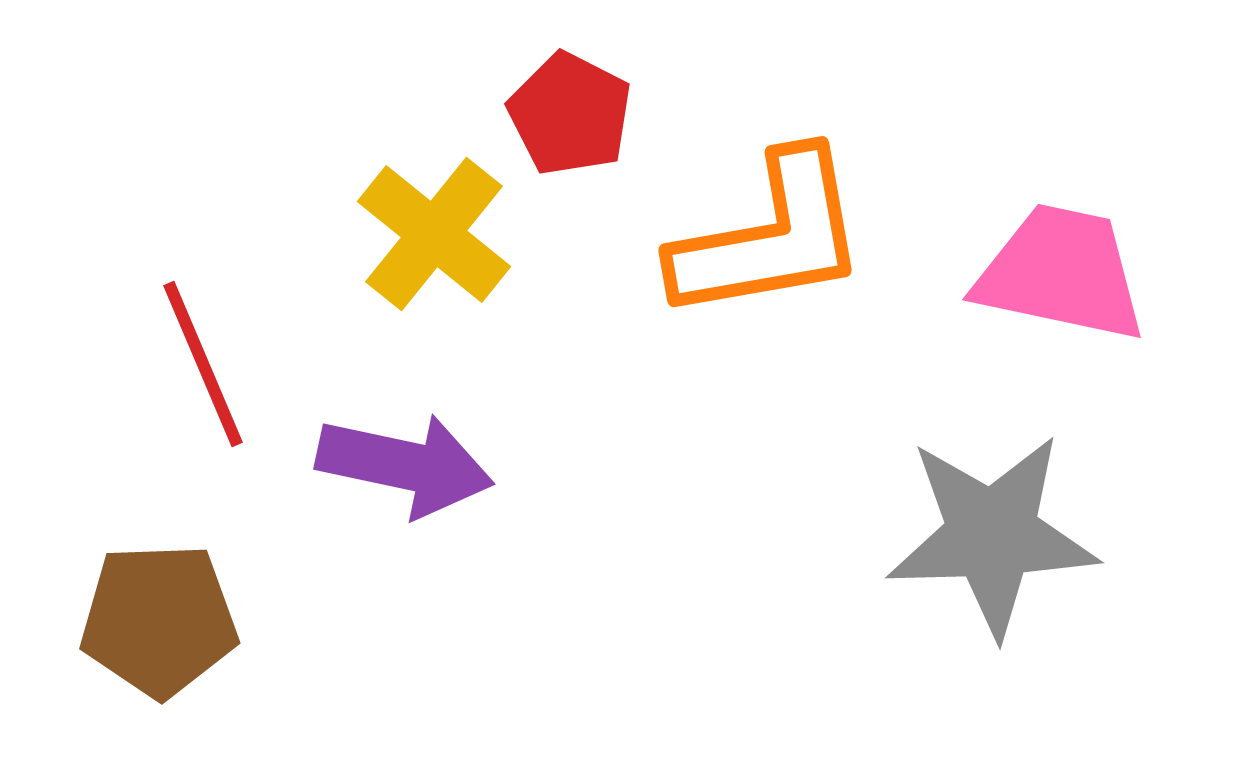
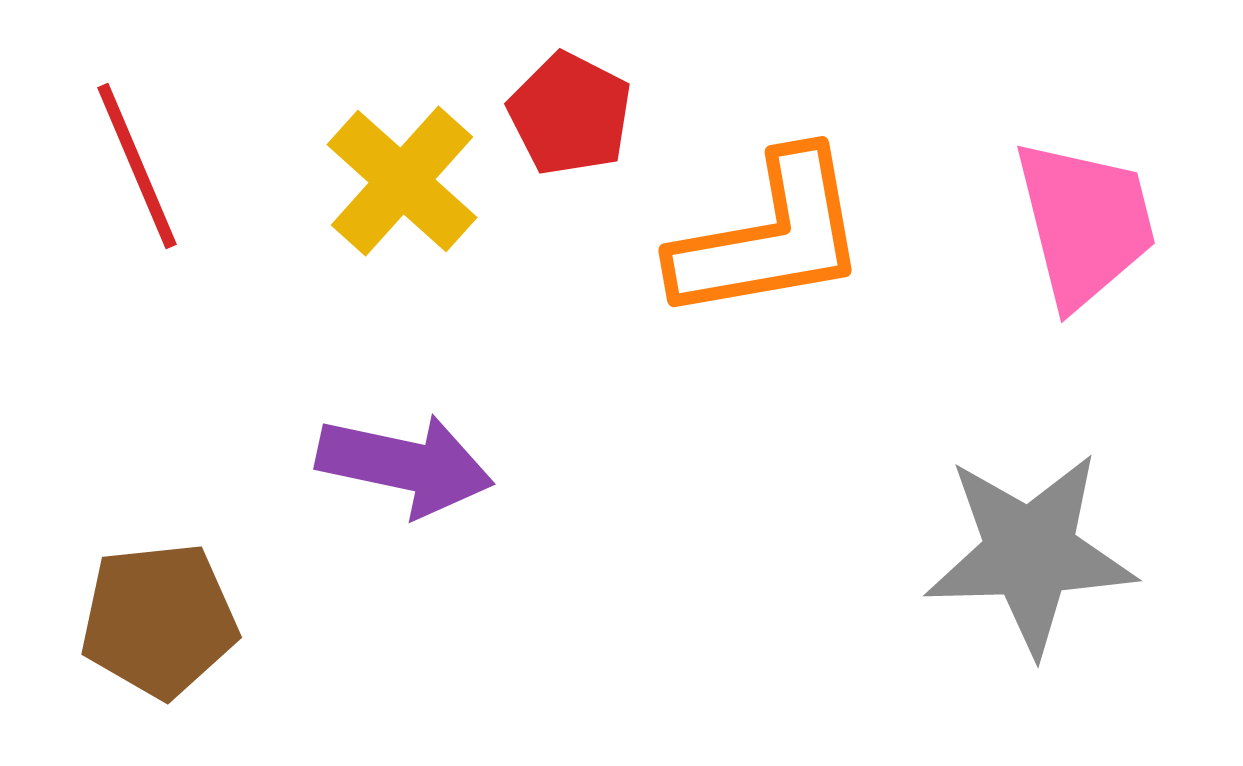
yellow cross: moved 32 px left, 53 px up; rotated 3 degrees clockwise
pink trapezoid: moved 24 px right, 50 px up; rotated 64 degrees clockwise
red line: moved 66 px left, 198 px up
gray star: moved 38 px right, 18 px down
brown pentagon: rotated 4 degrees counterclockwise
